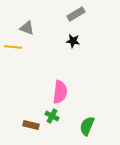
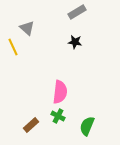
gray rectangle: moved 1 px right, 2 px up
gray triangle: rotated 21 degrees clockwise
black star: moved 2 px right, 1 px down
yellow line: rotated 60 degrees clockwise
green cross: moved 6 px right
brown rectangle: rotated 56 degrees counterclockwise
